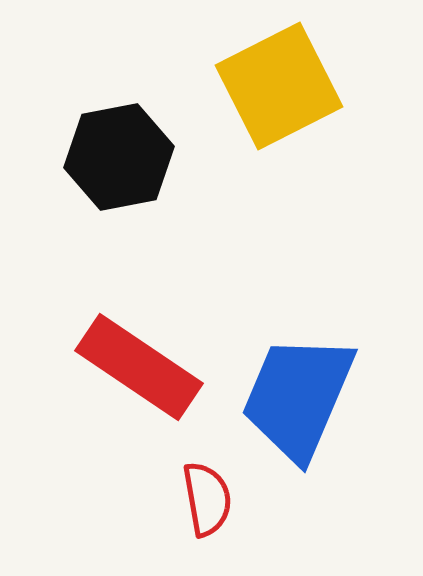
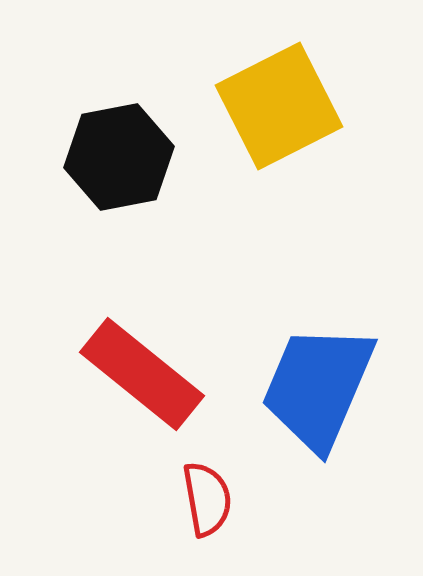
yellow square: moved 20 px down
red rectangle: moved 3 px right, 7 px down; rotated 5 degrees clockwise
blue trapezoid: moved 20 px right, 10 px up
